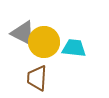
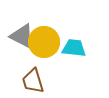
gray triangle: moved 1 px left, 3 px down
brown trapezoid: moved 4 px left, 3 px down; rotated 20 degrees counterclockwise
